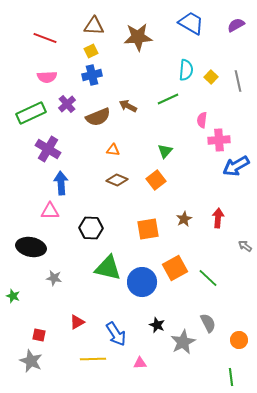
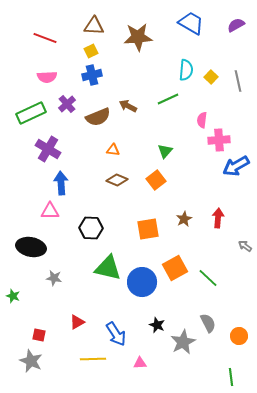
orange circle at (239, 340): moved 4 px up
